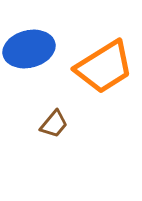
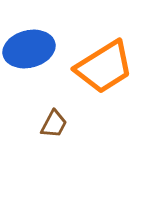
brown trapezoid: rotated 12 degrees counterclockwise
